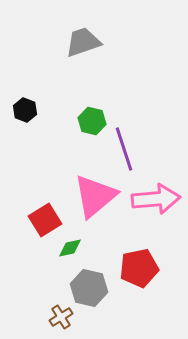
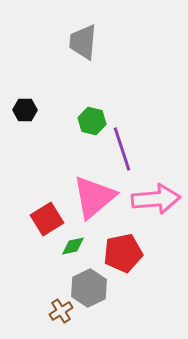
gray trapezoid: rotated 66 degrees counterclockwise
black hexagon: rotated 20 degrees counterclockwise
purple line: moved 2 px left
pink triangle: moved 1 px left, 1 px down
red square: moved 2 px right, 1 px up
green diamond: moved 3 px right, 2 px up
red pentagon: moved 16 px left, 15 px up
gray hexagon: rotated 21 degrees clockwise
brown cross: moved 6 px up
